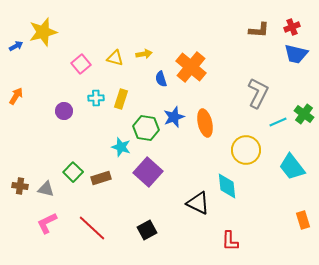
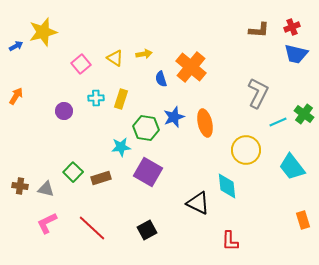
yellow triangle: rotated 18 degrees clockwise
cyan star: rotated 24 degrees counterclockwise
purple square: rotated 12 degrees counterclockwise
